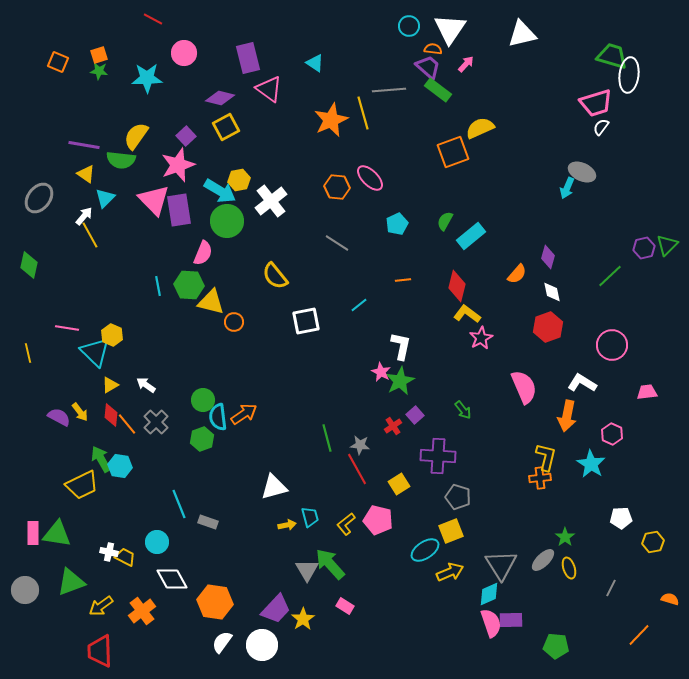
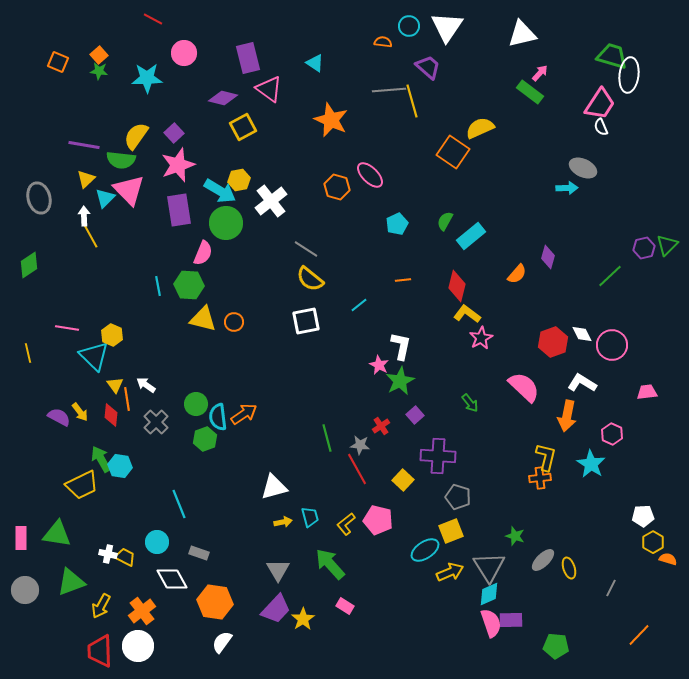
white triangle at (450, 29): moved 3 px left, 2 px up
orange semicircle at (433, 49): moved 50 px left, 7 px up
orange square at (99, 55): rotated 24 degrees counterclockwise
pink arrow at (466, 64): moved 74 px right, 9 px down
green rectangle at (438, 90): moved 92 px right, 2 px down
purple diamond at (220, 98): moved 3 px right
pink trapezoid at (596, 103): moved 4 px right, 1 px down; rotated 40 degrees counterclockwise
yellow line at (363, 113): moved 49 px right, 12 px up
orange star at (331, 120): rotated 24 degrees counterclockwise
yellow square at (226, 127): moved 17 px right
white semicircle at (601, 127): rotated 60 degrees counterclockwise
purple square at (186, 136): moved 12 px left, 3 px up
orange square at (453, 152): rotated 36 degrees counterclockwise
gray ellipse at (582, 172): moved 1 px right, 4 px up
yellow triangle at (86, 174): moved 5 px down; rotated 42 degrees clockwise
pink ellipse at (370, 178): moved 3 px up
orange hexagon at (337, 187): rotated 10 degrees clockwise
cyan arrow at (567, 188): rotated 115 degrees counterclockwise
gray ellipse at (39, 198): rotated 52 degrees counterclockwise
pink triangle at (154, 200): moved 25 px left, 10 px up
white arrow at (84, 216): rotated 42 degrees counterclockwise
green circle at (227, 221): moved 1 px left, 2 px down
gray line at (337, 243): moved 31 px left, 6 px down
green diamond at (29, 265): rotated 44 degrees clockwise
yellow semicircle at (275, 276): moved 35 px right, 3 px down; rotated 12 degrees counterclockwise
white diamond at (552, 292): moved 30 px right, 42 px down; rotated 15 degrees counterclockwise
yellow triangle at (211, 302): moved 8 px left, 17 px down
red hexagon at (548, 327): moved 5 px right, 15 px down
cyan triangle at (95, 352): moved 1 px left, 4 px down
pink star at (381, 372): moved 2 px left, 7 px up
yellow triangle at (110, 385): moved 5 px right; rotated 36 degrees counterclockwise
pink semicircle at (524, 387): rotated 24 degrees counterclockwise
green circle at (203, 400): moved 7 px left, 4 px down
green arrow at (463, 410): moved 7 px right, 7 px up
orange line at (127, 424): moved 25 px up; rotated 30 degrees clockwise
red cross at (393, 426): moved 12 px left
green hexagon at (202, 439): moved 3 px right
yellow square at (399, 484): moved 4 px right, 4 px up; rotated 15 degrees counterclockwise
white pentagon at (621, 518): moved 22 px right, 2 px up
gray rectangle at (208, 522): moved 9 px left, 31 px down
yellow arrow at (287, 525): moved 4 px left, 3 px up
pink rectangle at (33, 533): moved 12 px left, 5 px down
green star at (565, 537): moved 50 px left, 1 px up; rotated 18 degrees counterclockwise
yellow hexagon at (653, 542): rotated 20 degrees counterclockwise
white cross at (109, 552): moved 1 px left, 2 px down
gray triangle at (501, 565): moved 12 px left, 2 px down
gray triangle at (307, 570): moved 29 px left
orange semicircle at (670, 599): moved 2 px left, 40 px up
yellow arrow at (101, 606): rotated 25 degrees counterclockwise
white circle at (262, 645): moved 124 px left, 1 px down
